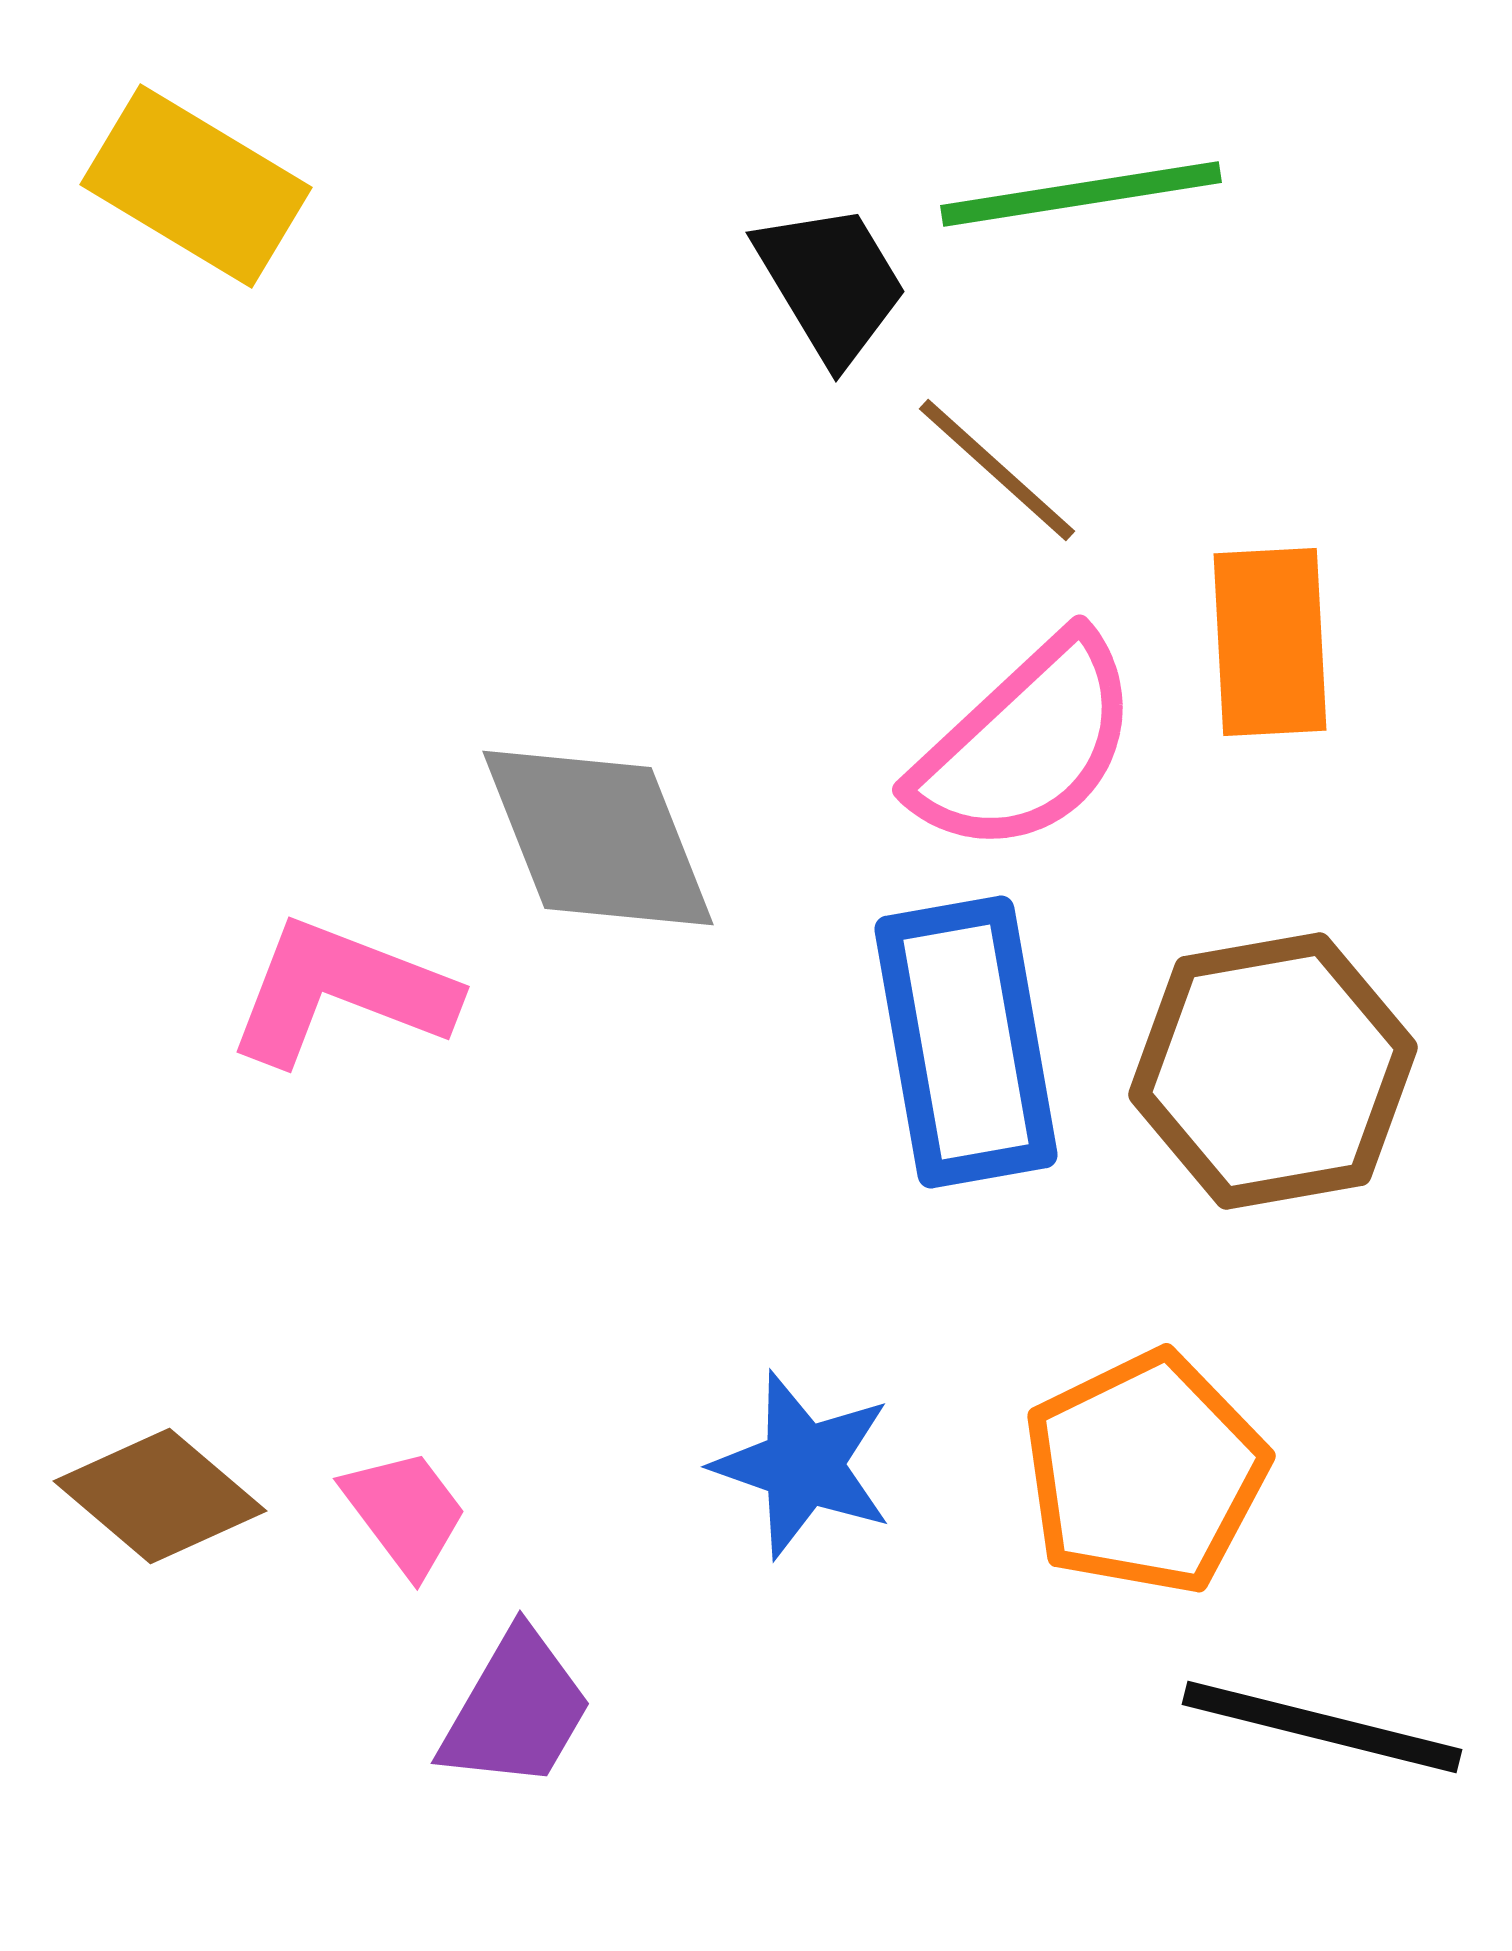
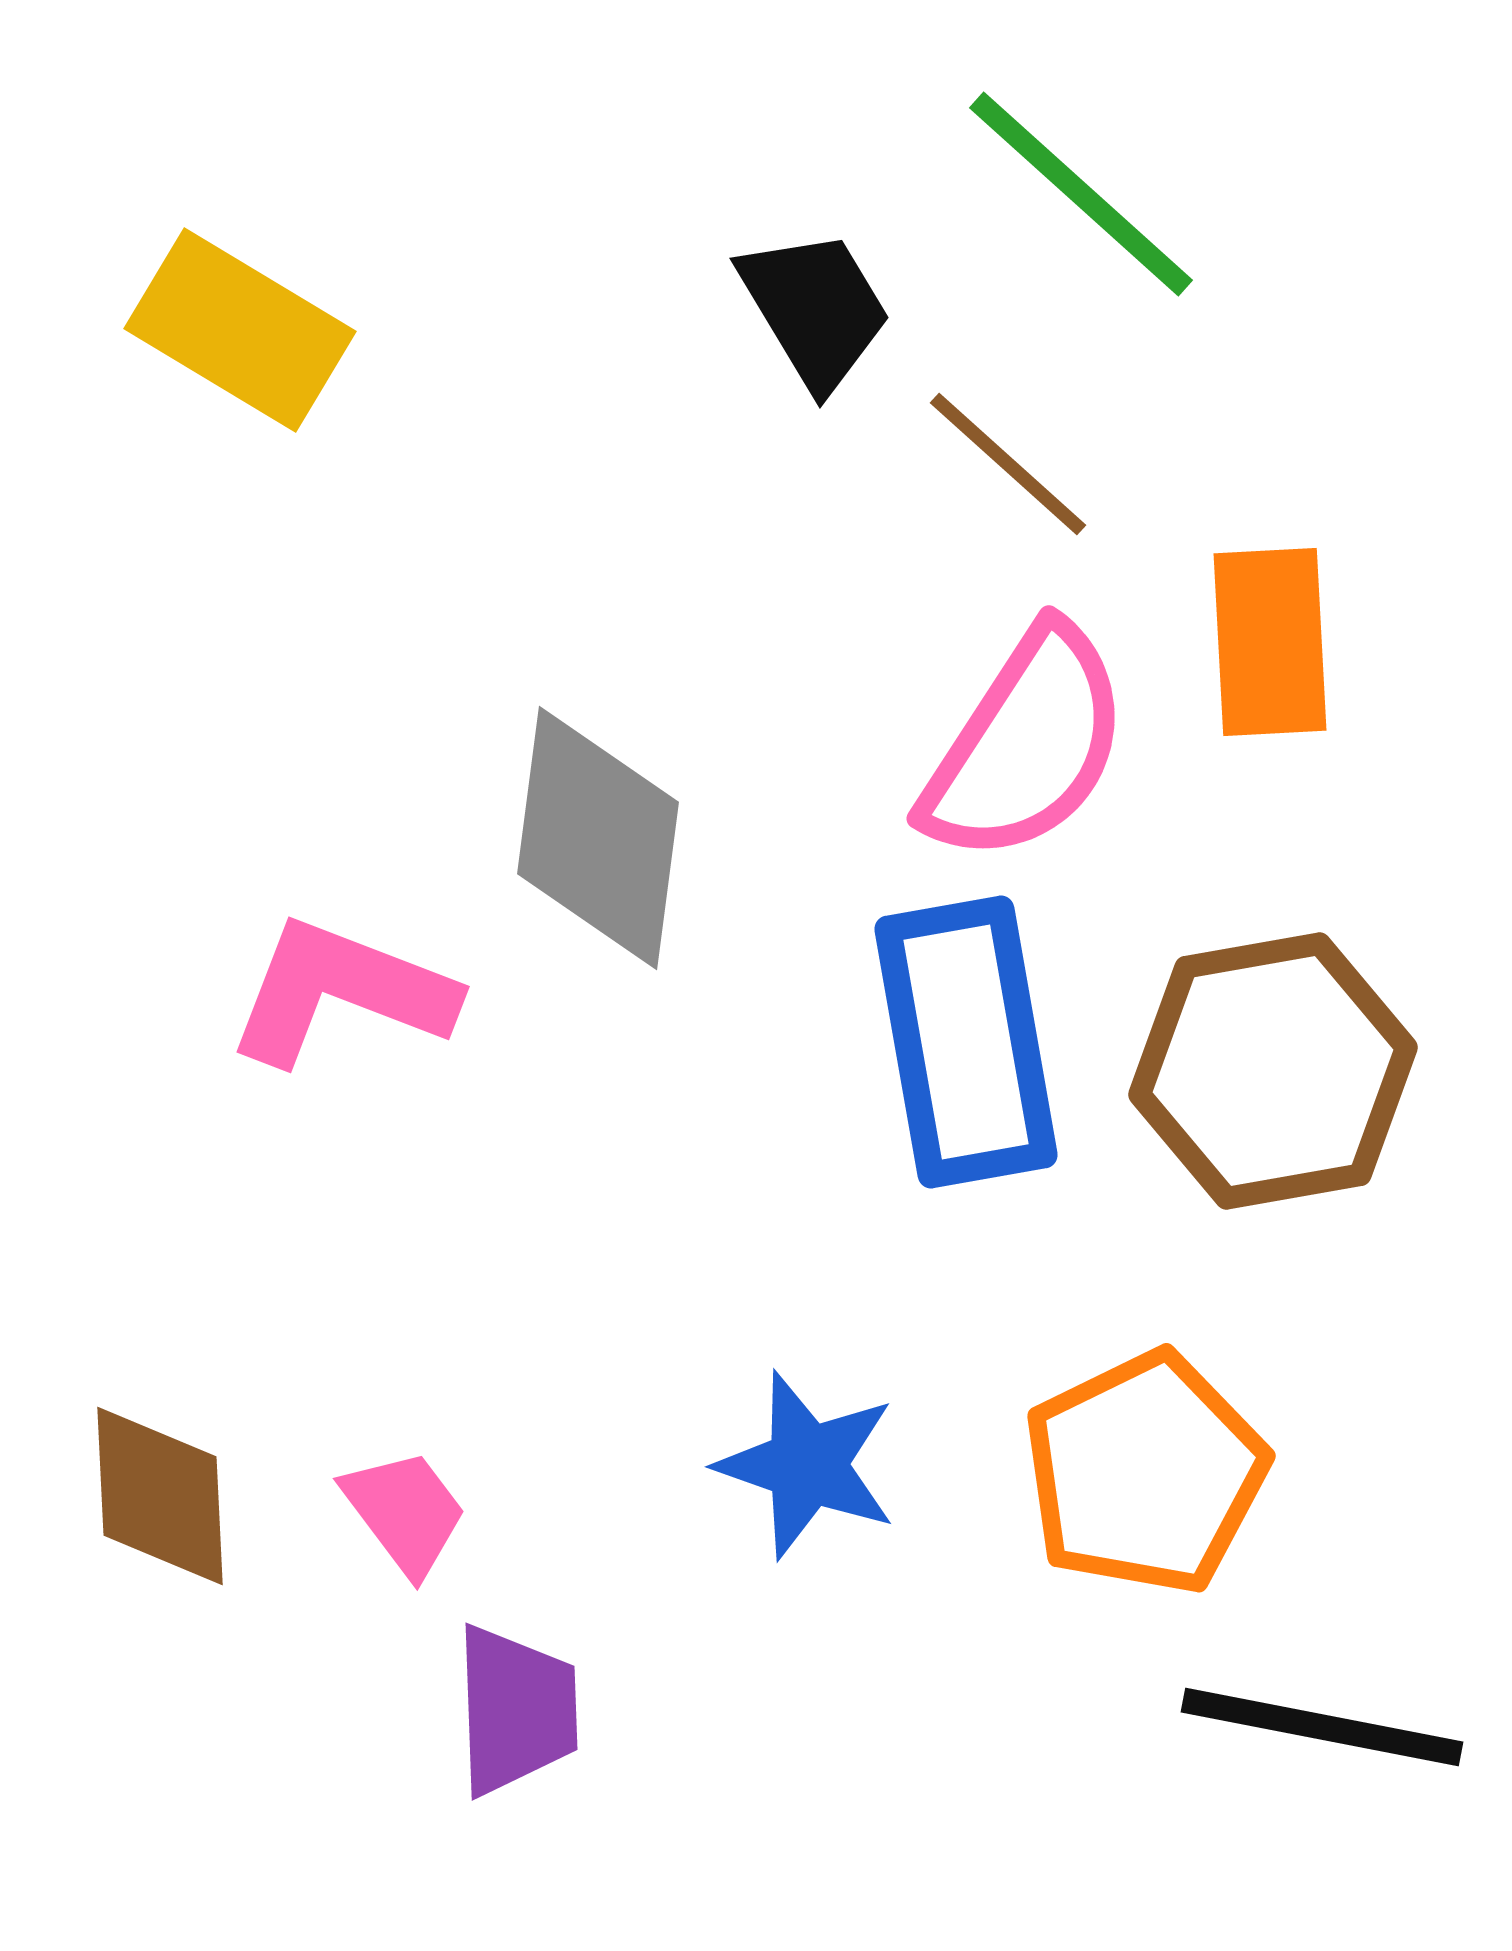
yellow rectangle: moved 44 px right, 144 px down
green line: rotated 51 degrees clockwise
black trapezoid: moved 16 px left, 26 px down
brown line: moved 11 px right, 6 px up
pink semicircle: rotated 14 degrees counterclockwise
gray diamond: rotated 29 degrees clockwise
blue star: moved 4 px right
brown diamond: rotated 47 degrees clockwise
purple trapezoid: rotated 32 degrees counterclockwise
black line: rotated 3 degrees counterclockwise
